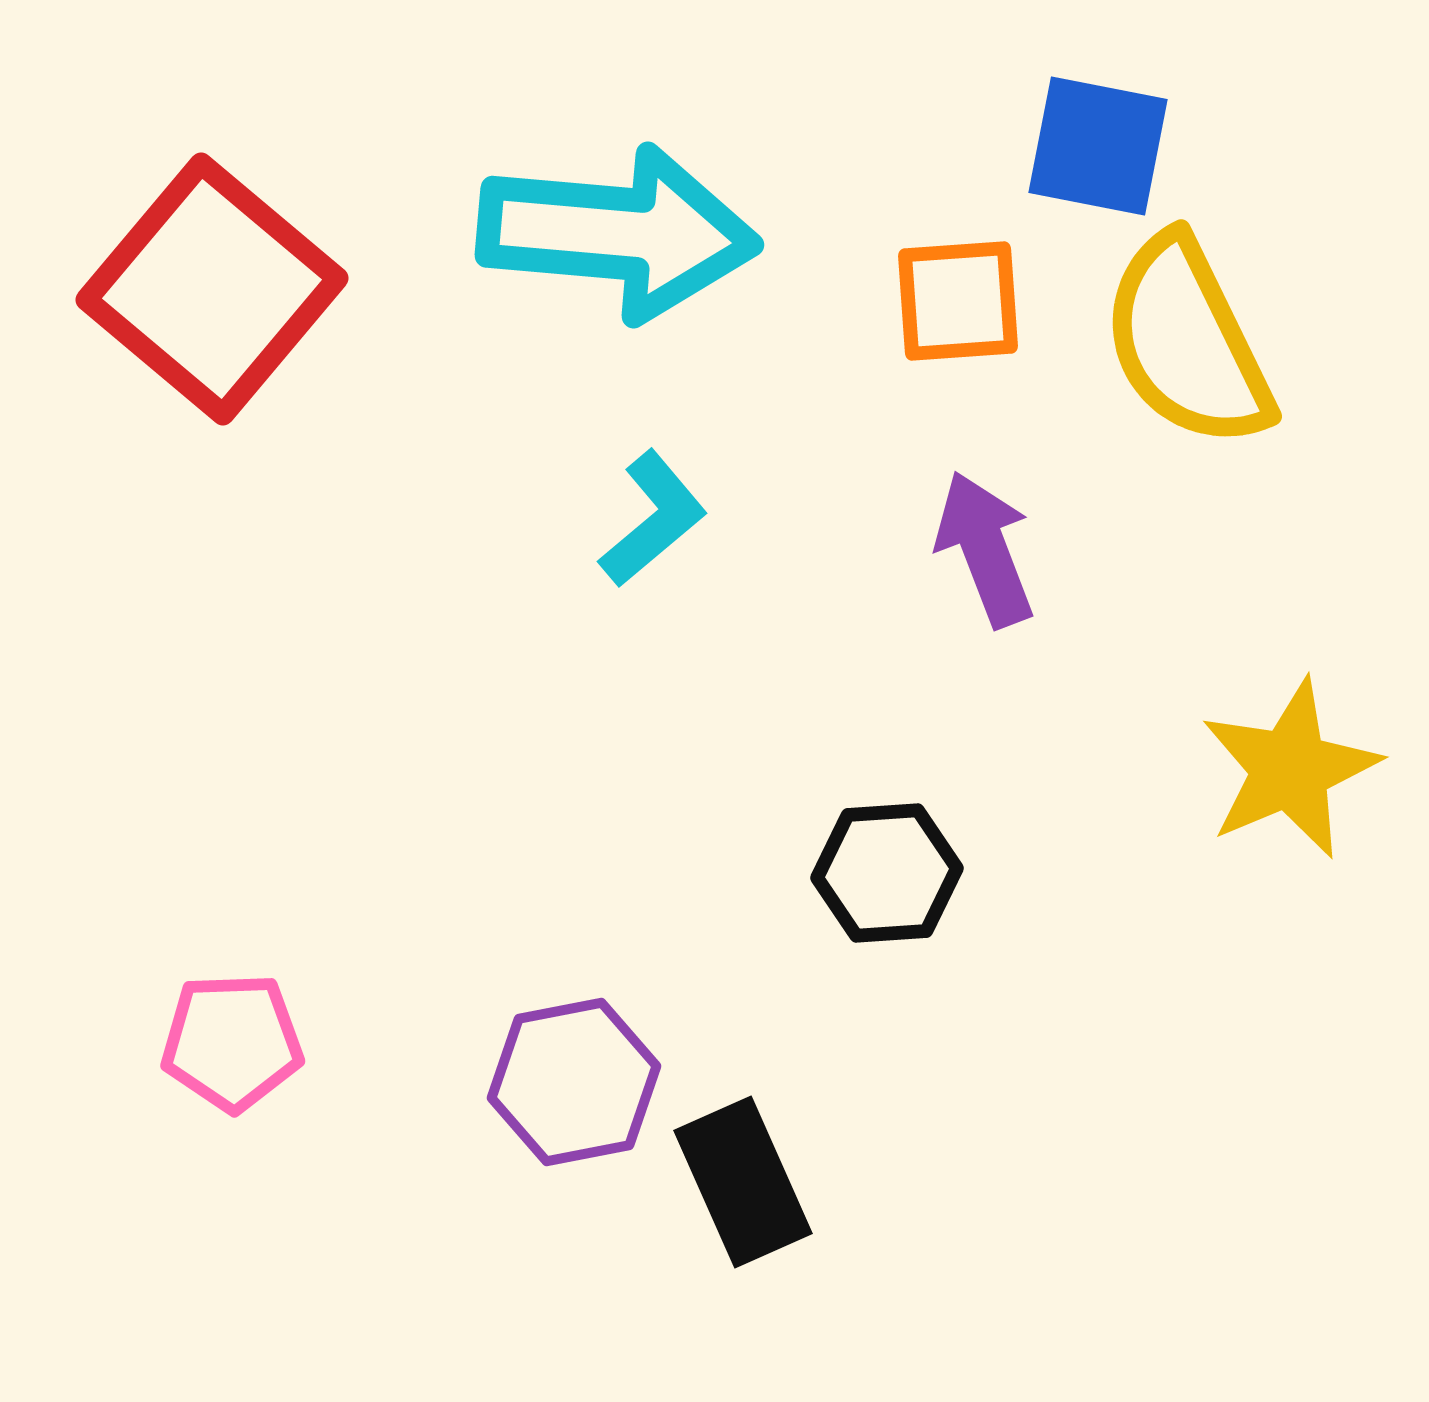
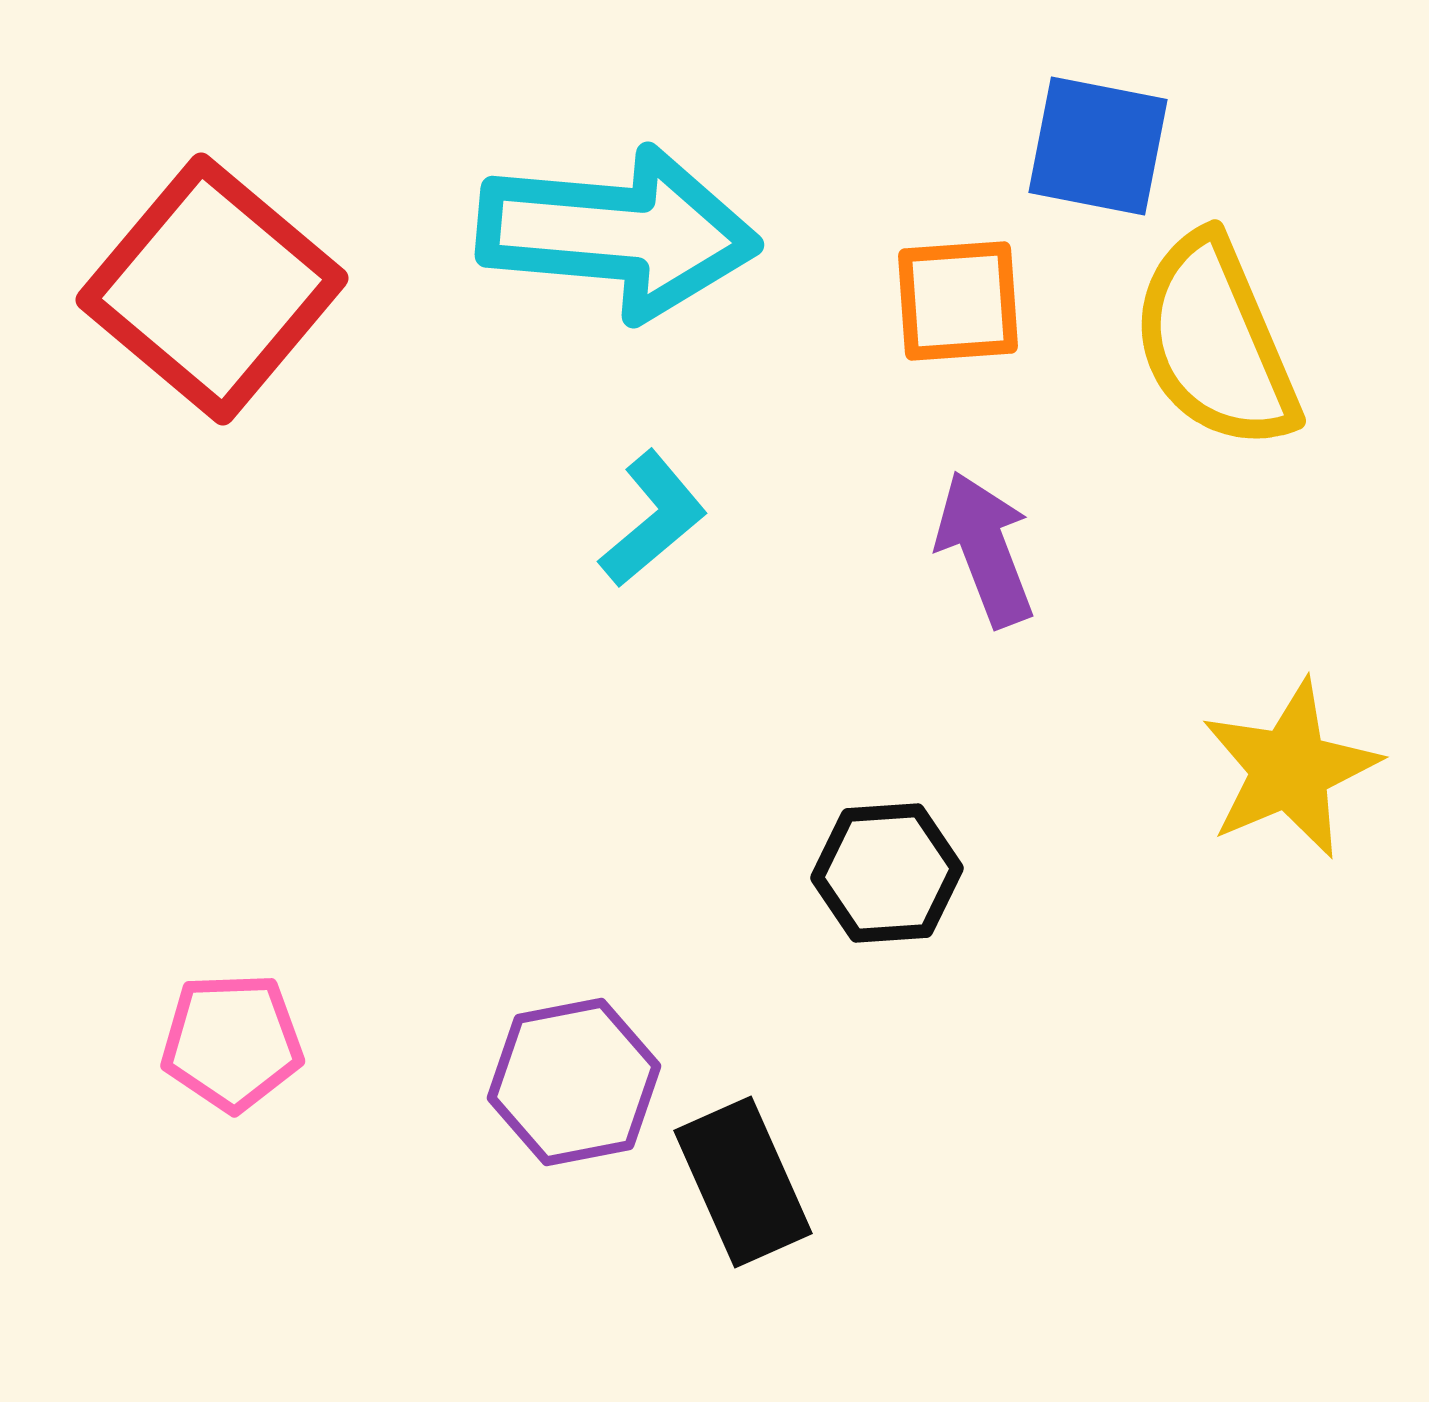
yellow semicircle: moved 28 px right; rotated 3 degrees clockwise
